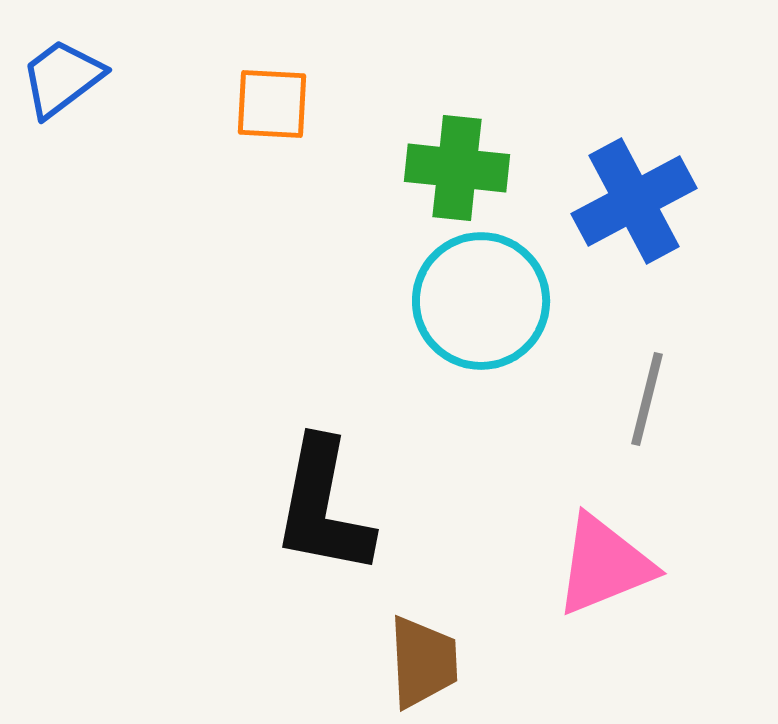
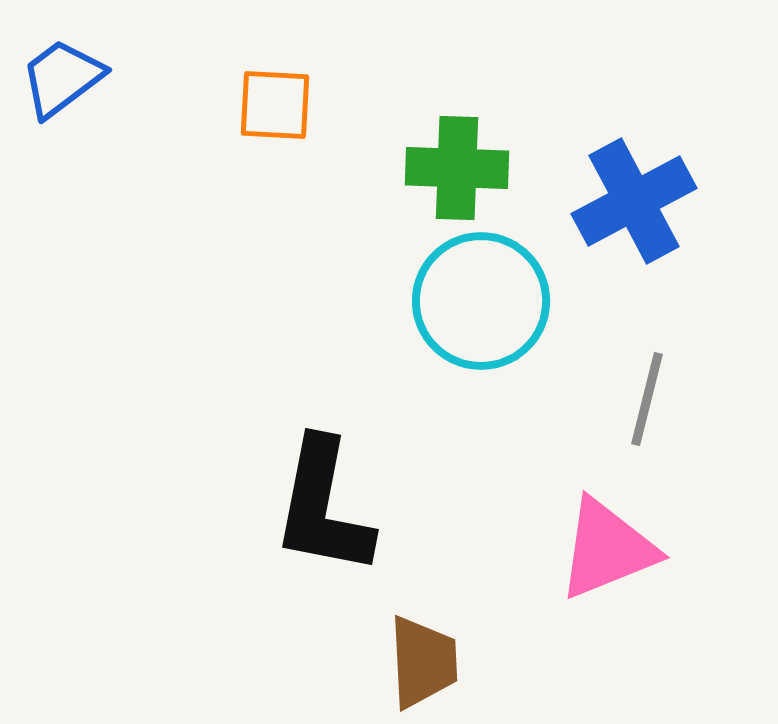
orange square: moved 3 px right, 1 px down
green cross: rotated 4 degrees counterclockwise
pink triangle: moved 3 px right, 16 px up
